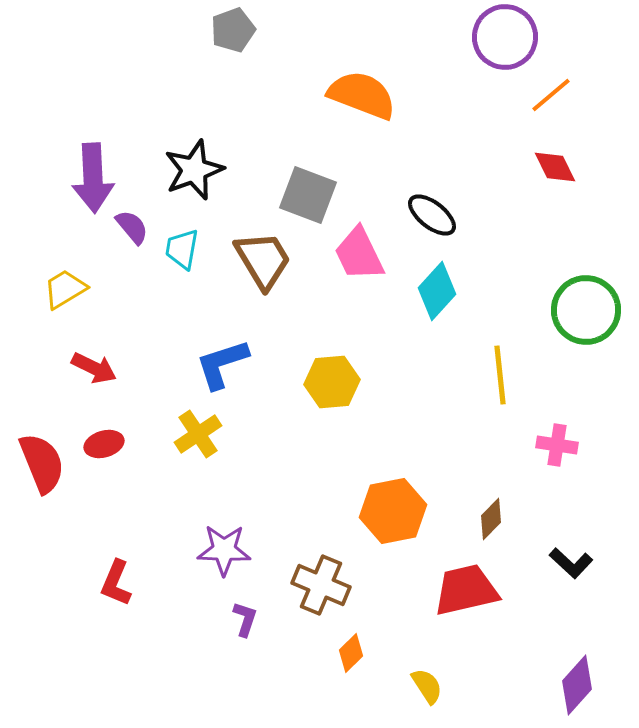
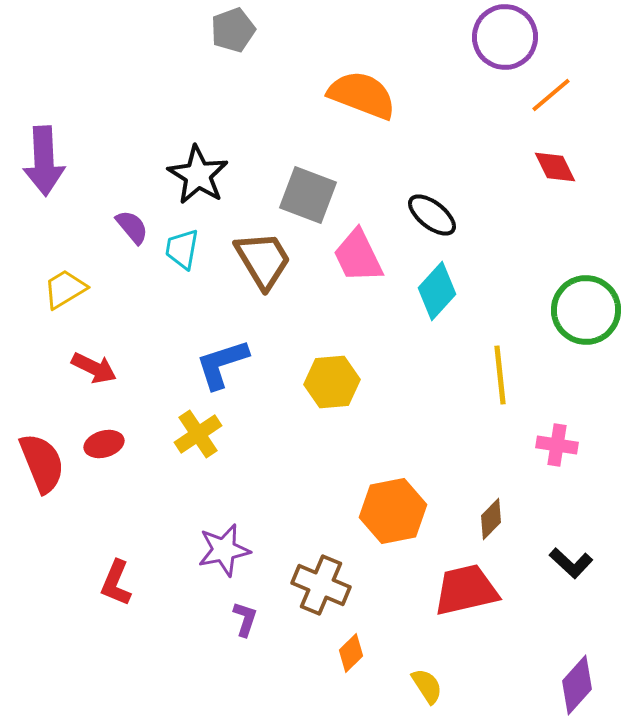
black star: moved 4 px right, 5 px down; rotated 20 degrees counterclockwise
purple arrow: moved 49 px left, 17 px up
pink trapezoid: moved 1 px left, 2 px down
purple star: rotated 14 degrees counterclockwise
